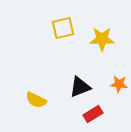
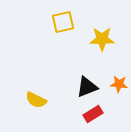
yellow square: moved 6 px up
black triangle: moved 7 px right
